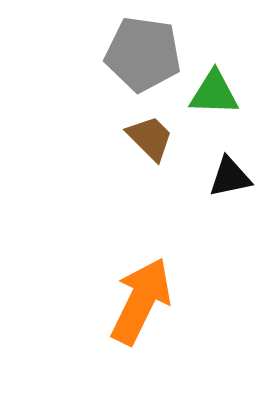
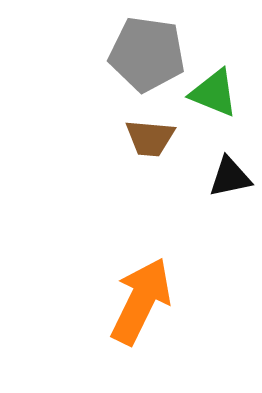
gray pentagon: moved 4 px right
green triangle: rotated 20 degrees clockwise
brown trapezoid: rotated 140 degrees clockwise
